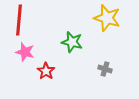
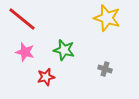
red line: moved 3 px right, 1 px up; rotated 56 degrees counterclockwise
green star: moved 8 px left, 8 px down
red star: moved 6 px down; rotated 24 degrees clockwise
